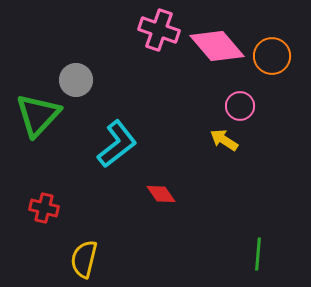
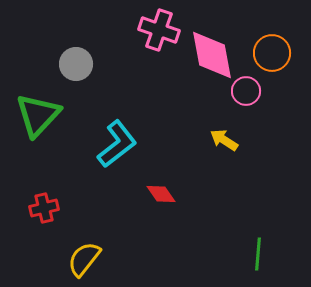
pink diamond: moved 5 px left, 9 px down; rotated 30 degrees clockwise
orange circle: moved 3 px up
gray circle: moved 16 px up
pink circle: moved 6 px right, 15 px up
red cross: rotated 28 degrees counterclockwise
yellow semicircle: rotated 24 degrees clockwise
